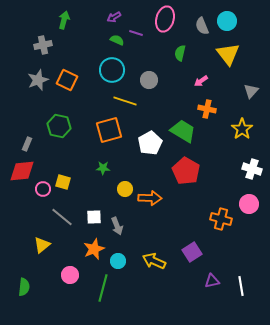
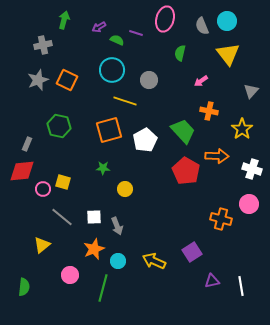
purple arrow at (114, 17): moved 15 px left, 10 px down
orange cross at (207, 109): moved 2 px right, 2 px down
green trapezoid at (183, 131): rotated 16 degrees clockwise
white pentagon at (150, 143): moved 5 px left, 3 px up
orange arrow at (150, 198): moved 67 px right, 42 px up
